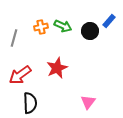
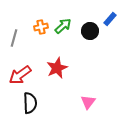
blue rectangle: moved 1 px right, 2 px up
green arrow: rotated 66 degrees counterclockwise
